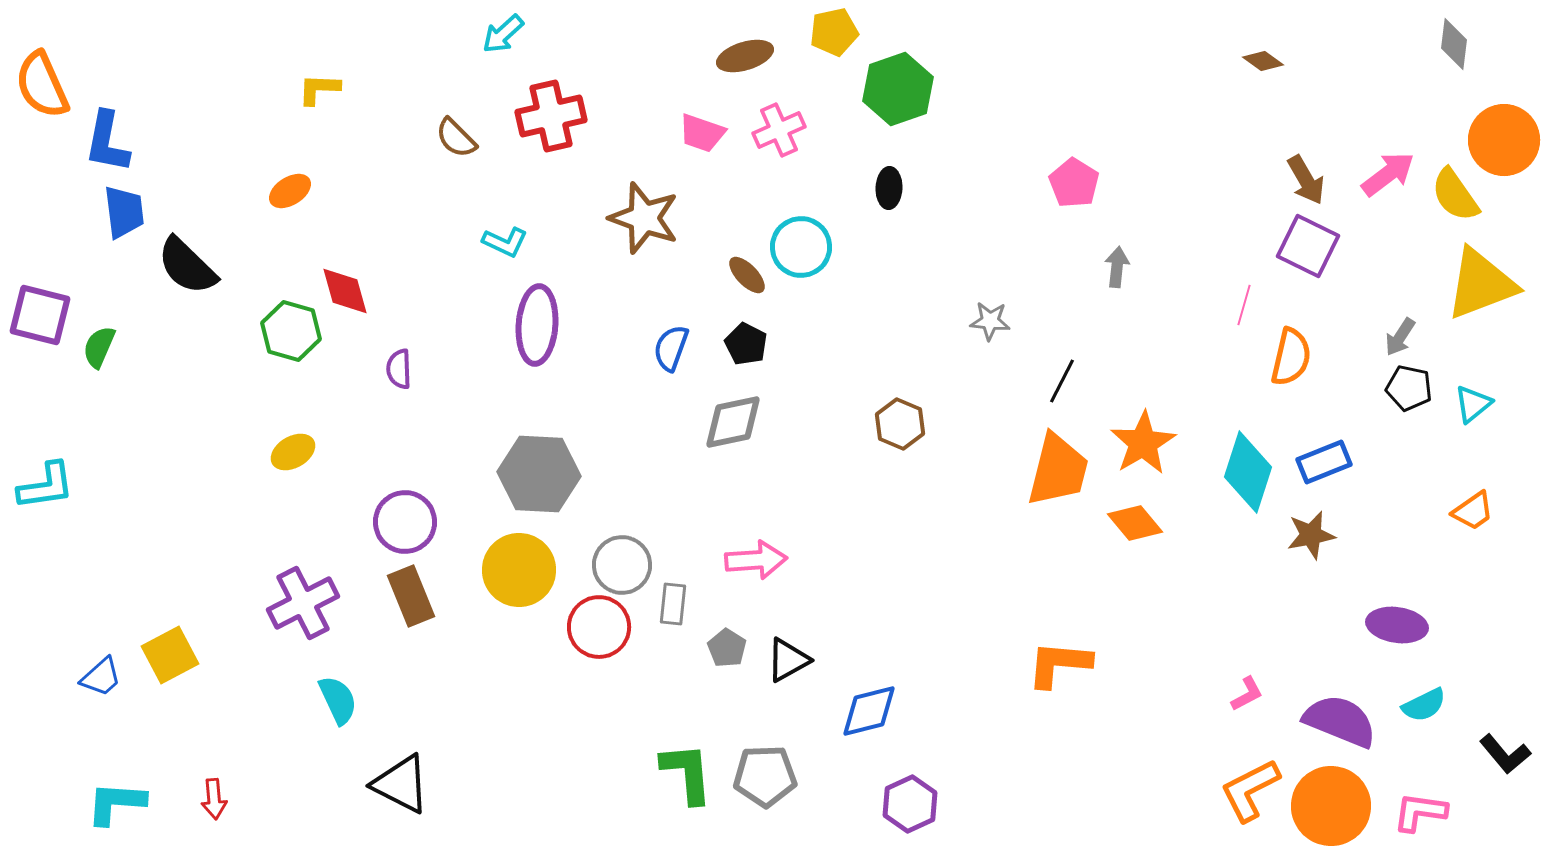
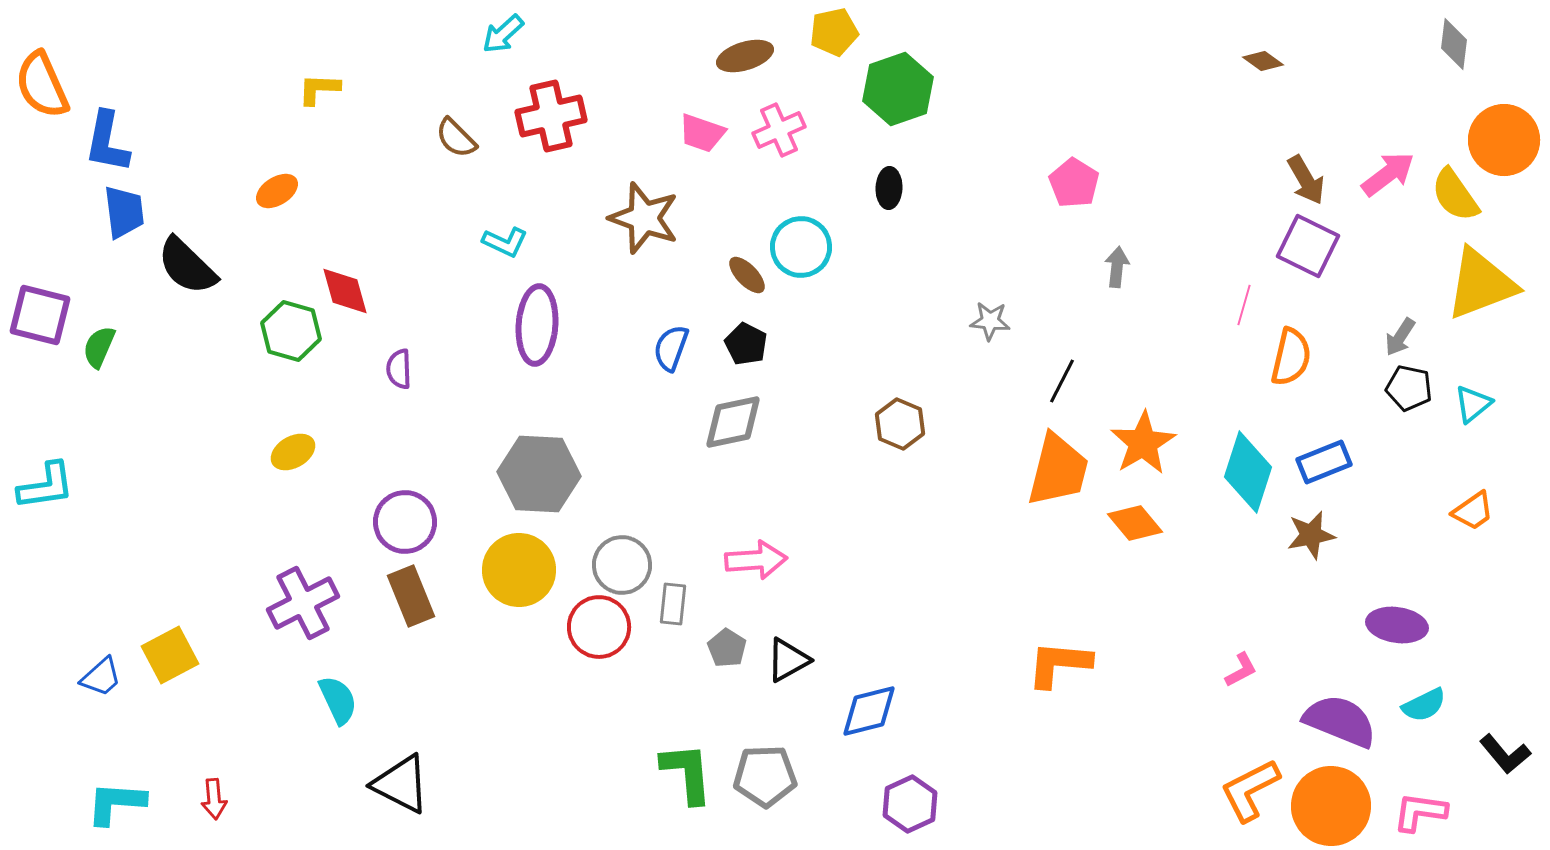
orange ellipse at (290, 191): moved 13 px left
pink L-shape at (1247, 694): moved 6 px left, 24 px up
